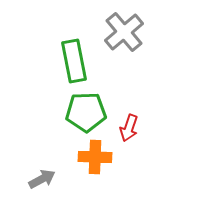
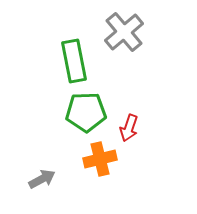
orange cross: moved 5 px right, 2 px down; rotated 16 degrees counterclockwise
